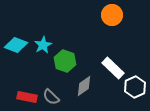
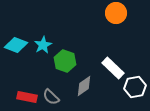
orange circle: moved 4 px right, 2 px up
white hexagon: rotated 15 degrees clockwise
